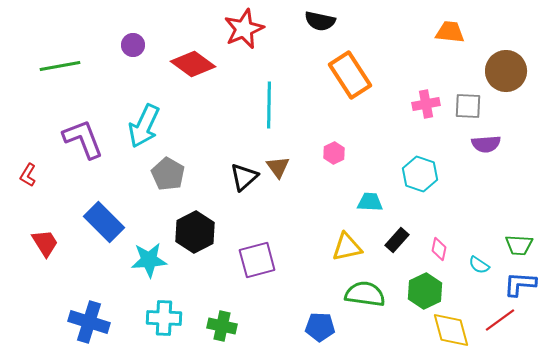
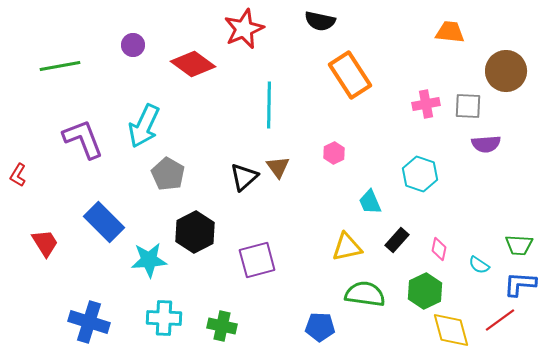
red L-shape: moved 10 px left
cyan trapezoid: rotated 116 degrees counterclockwise
